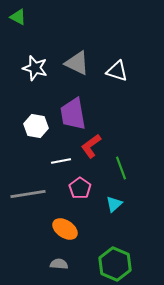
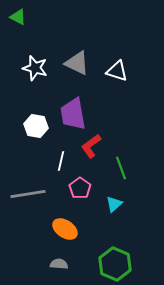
white line: rotated 66 degrees counterclockwise
